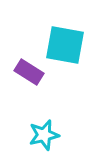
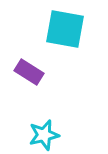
cyan square: moved 16 px up
